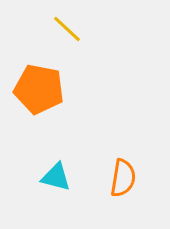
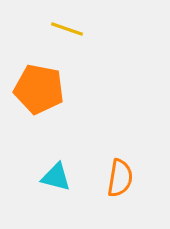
yellow line: rotated 24 degrees counterclockwise
orange semicircle: moved 3 px left
